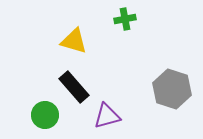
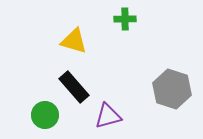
green cross: rotated 10 degrees clockwise
purple triangle: moved 1 px right
